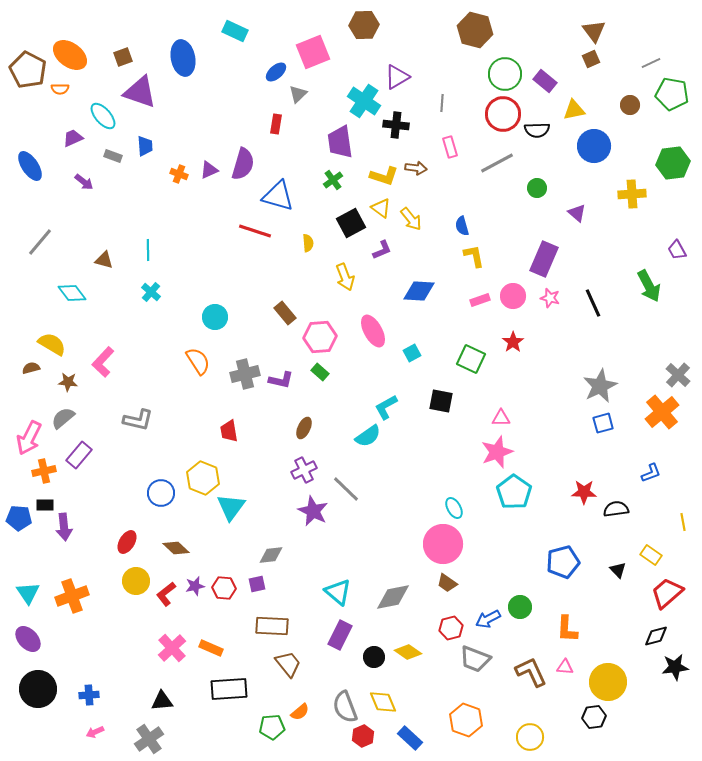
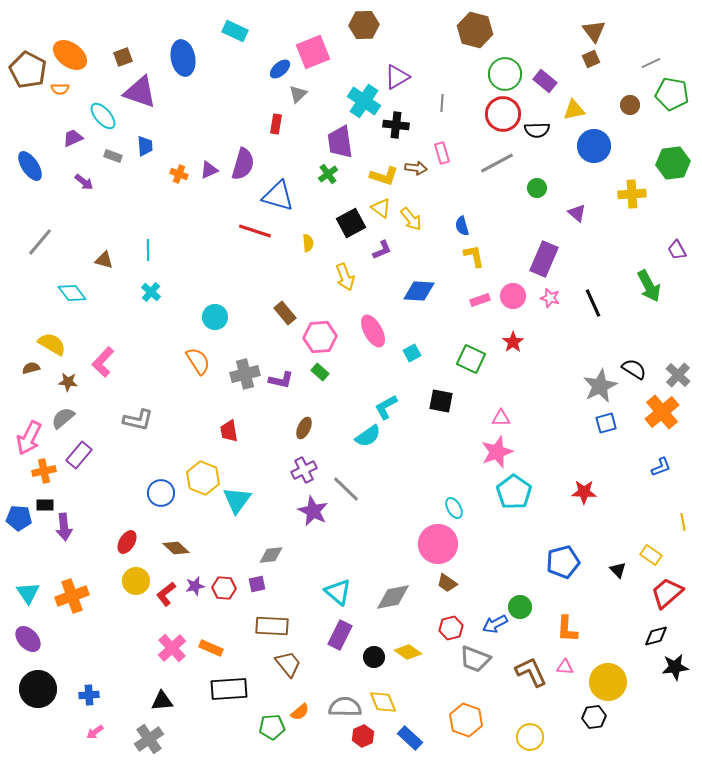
blue ellipse at (276, 72): moved 4 px right, 3 px up
pink rectangle at (450, 147): moved 8 px left, 6 px down
green cross at (333, 180): moved 5 px left, 6 px up
blue square at (603, 423): moved 3 px right
blue L-shape at (651, 473): moved 10 px right, 6 px up
cyan triangle at (231, 507): moved 6 px right, 7 px up
black semicircle at (616, 509): moved 18 px right, 140 px up; rotated 40 degrees clockwise
pink circle at (443, 544): moved 5 px left
blue arrow at (488, 619): moved 7 px right, 5 px down
gray semicircle at (345, 707): rotated 112 degrees clockwise
pink arrow at (95, 732): rotated 12 degrees counterclockwise
